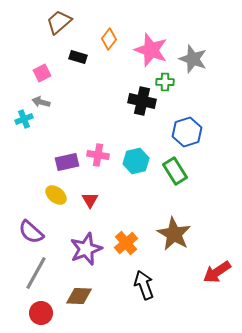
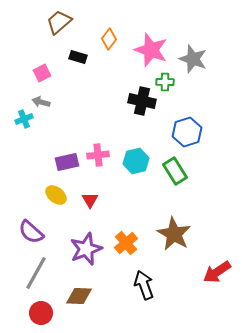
pink cross: rotated 15 degrees counterclockwise
